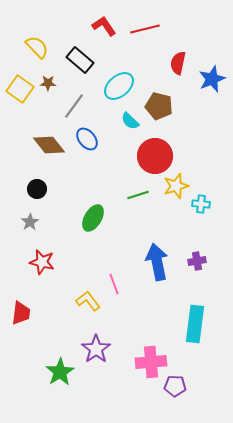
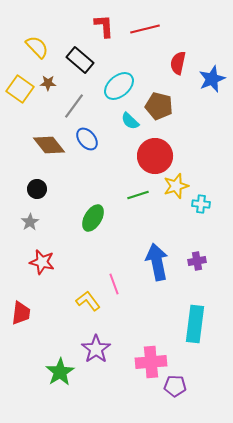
red L-shape: rotated 30 degrees clockwise
